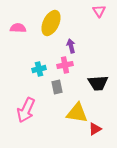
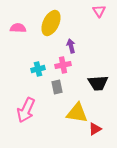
pink cross: moved 2 px left
cyan cross: moved 1 px left
